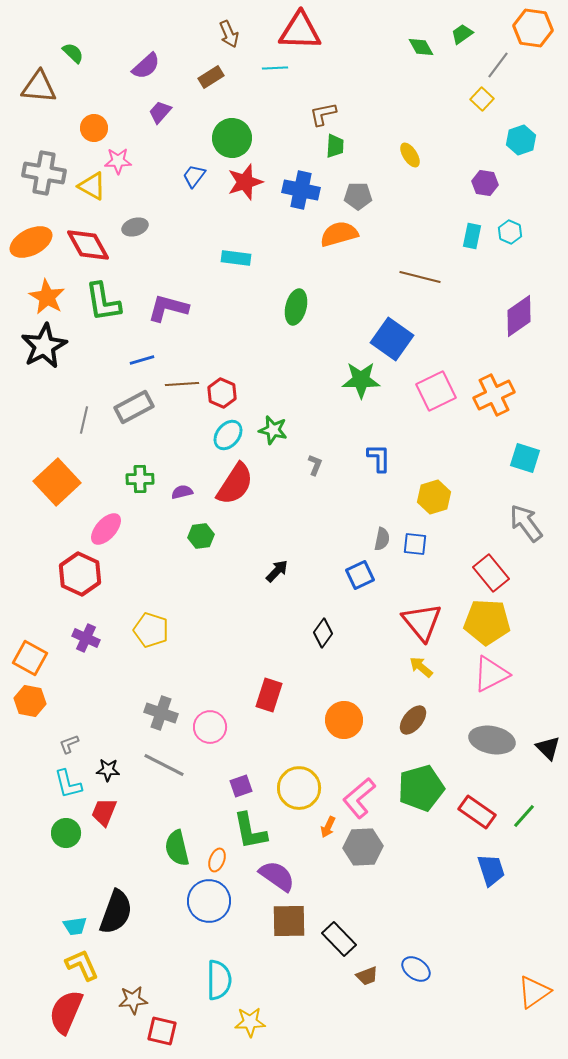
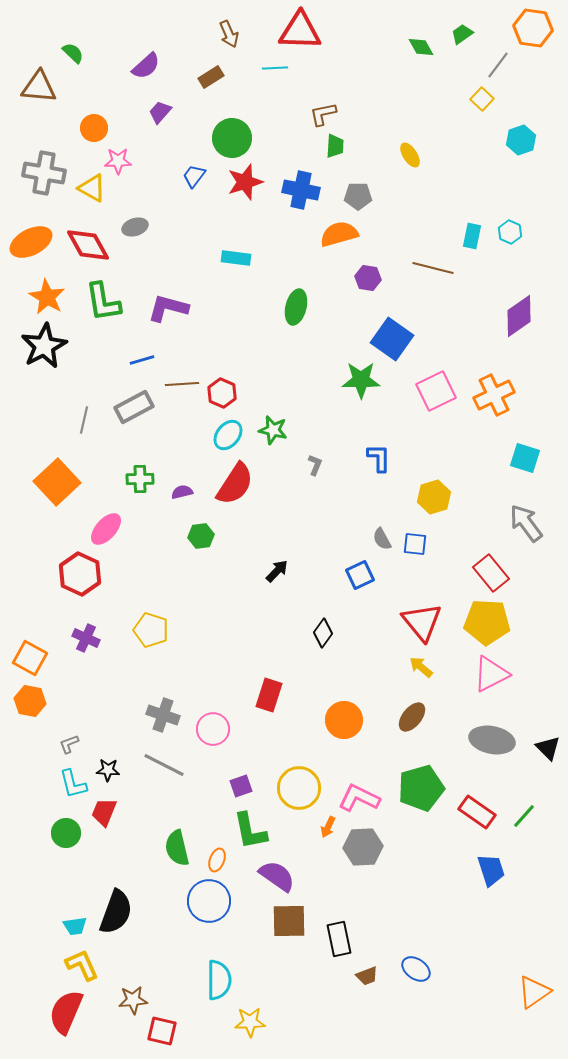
purple hexagon at (485, 183): moved 117 px left, 95 px down
yellow triangle at (92, 186): moved 2 px down
brown line at (420, 277): moved 13 px right, 9 px up
gray semicircle at (382, 539): rotated 140 degrees clockwise
gray cross at (161, 713): moved 2 px right, 2 px down
brown ellipse at (413, 720): moved 1 px left, 3 px up
pink circle at (210, 727): moved 3 px right, 2 px down
cyan L-shape at (68, 784): moved 5 px right
pink L-shape at (359, 798): rotated 66 degrees clockwise
black rectangle at (339, 939): rotated 32 degrees clockwise
